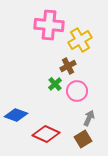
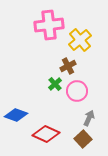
pink cross: rotated 12 degrees counterclockwise
yellow cross: rotated 10 degrees counterclockwise
brown square: rotated 12 degrees counterclockwise
